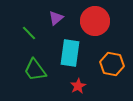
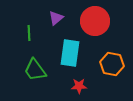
green line: rotated 42 degrees clockwise
red star: moved 1 px right; rotated 28 degrees clockwise
